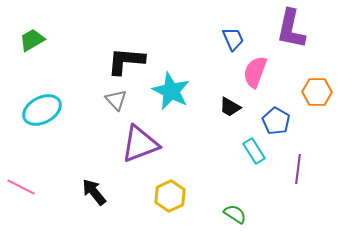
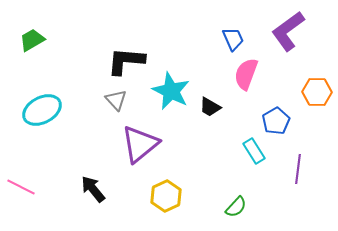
purple L-shape: moved 3 px left, 2 px down; rotated 42 degrees clockwise
pink semicircle: moved 9 px left, 2 px down
black trapezoid: moved 20 px left
blue pentagon: rotated 12 degrees clockwise
purple triangle: rotated 18 degrees counterclockwise
black arrow: moved 1 px left, 3 px up
yellow hexagon: moved 4 px left
green semicircle: moved 1 px right, 7 px up; rotated 100 degrees clockwise
